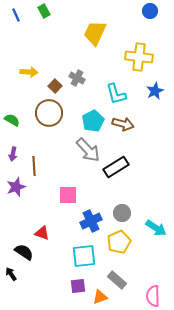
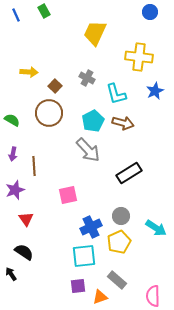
blue circle: moved 1 px down
gray cross: moved 10 px right
brown arrow: moved 1 px up
black rectangle: moved 13 px right, 6 px down
purple star: moved 1 px left, 3 px down
pink square: rotated 12 degrees counterclockwise
gray circle: moved 1 px left, 3 px down
blue cross: moved 6 px down
red triangle: moved 16 px left, 14 px up; rotated 35 degrees clockwise
